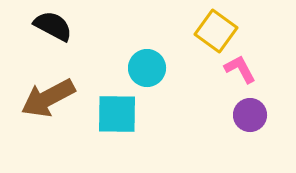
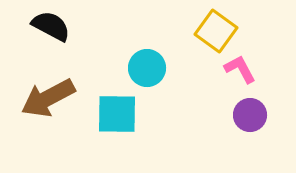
black semicircle: moved 2 px left
